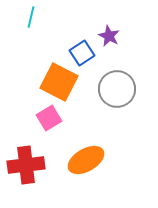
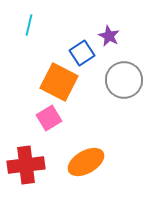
cyan line: moved 2 px left, 8 px down
gray circle: moved 7 px right, 9 px up
orange ellipse: moved 2 px down
